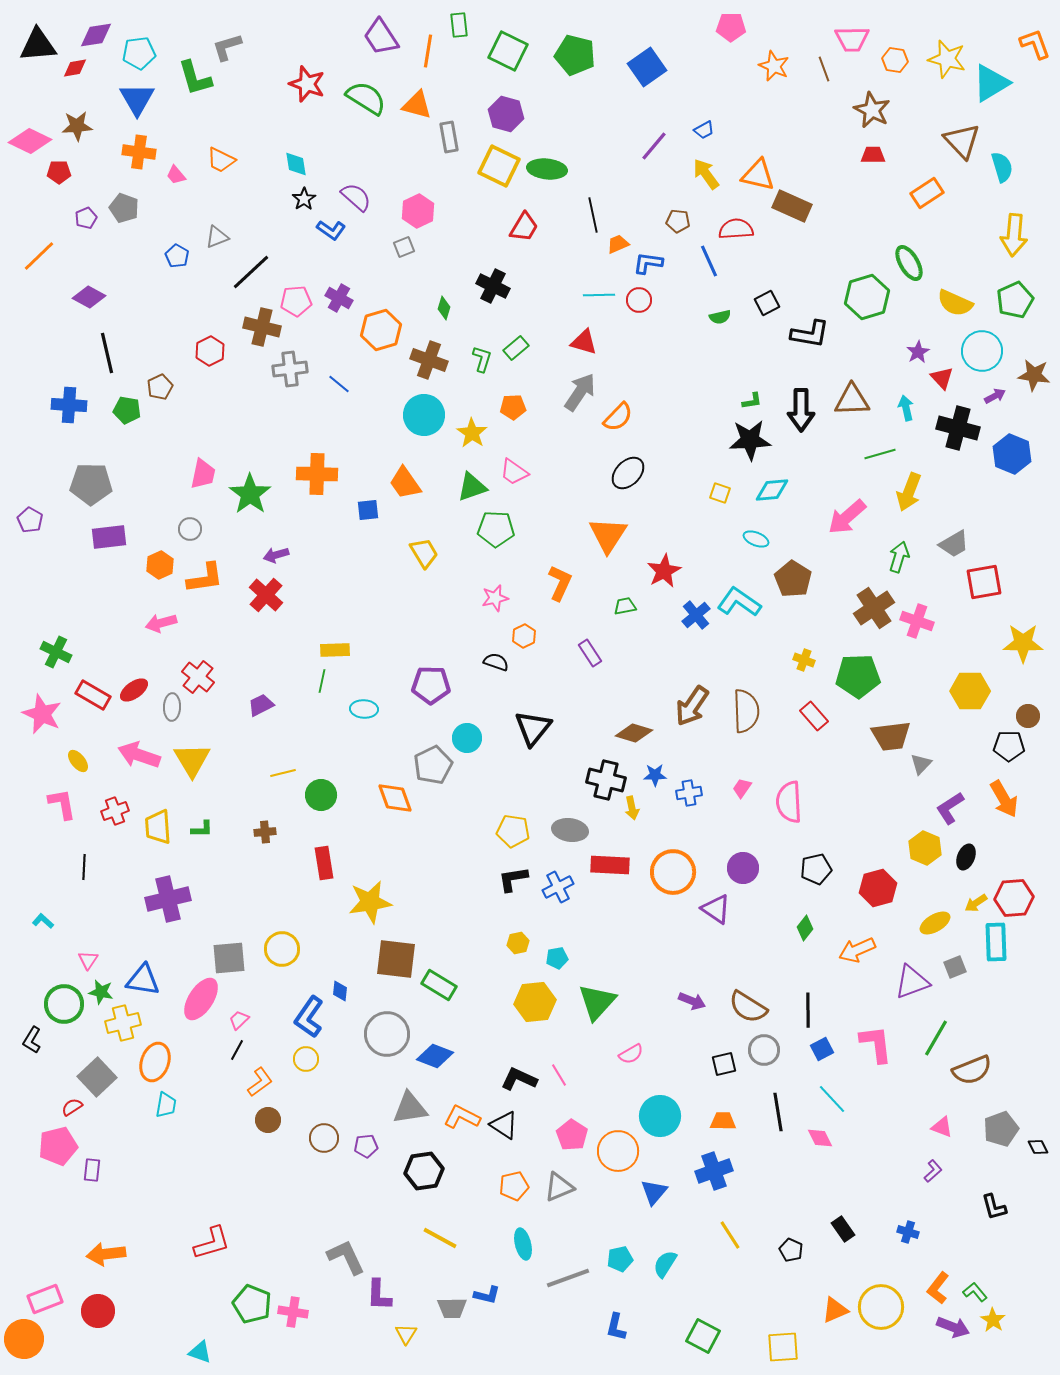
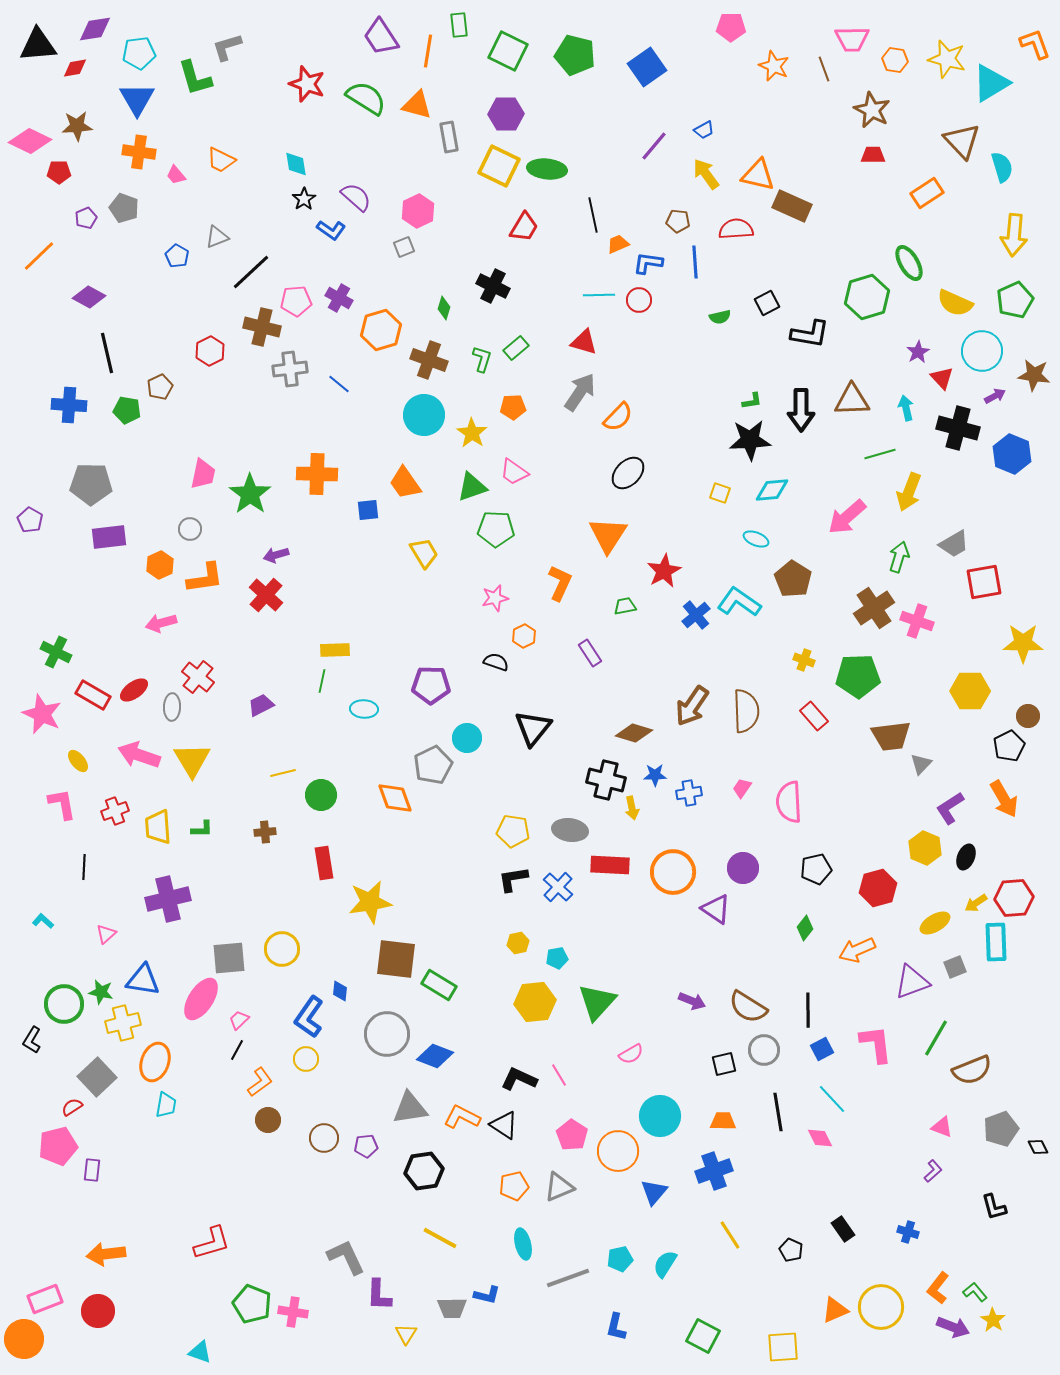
purple diamond at (96, 35): moved 1 px left, 6 px up
purple hexagon at (506, 114): rotated 16 degrees counterclockwise
blue line at (709, 261): moved 14 px left, 1 px down; rotated 20 degrees clockwise
black pentagon at (1009, 746): rotated 28 degrees counterclockwise
blue cross at (558, 887): rotated 20 degrees counterclockwise
pink triangle at (88, 960): moved 18 px right, 26 px up; rotated 15 degrees clockwise
